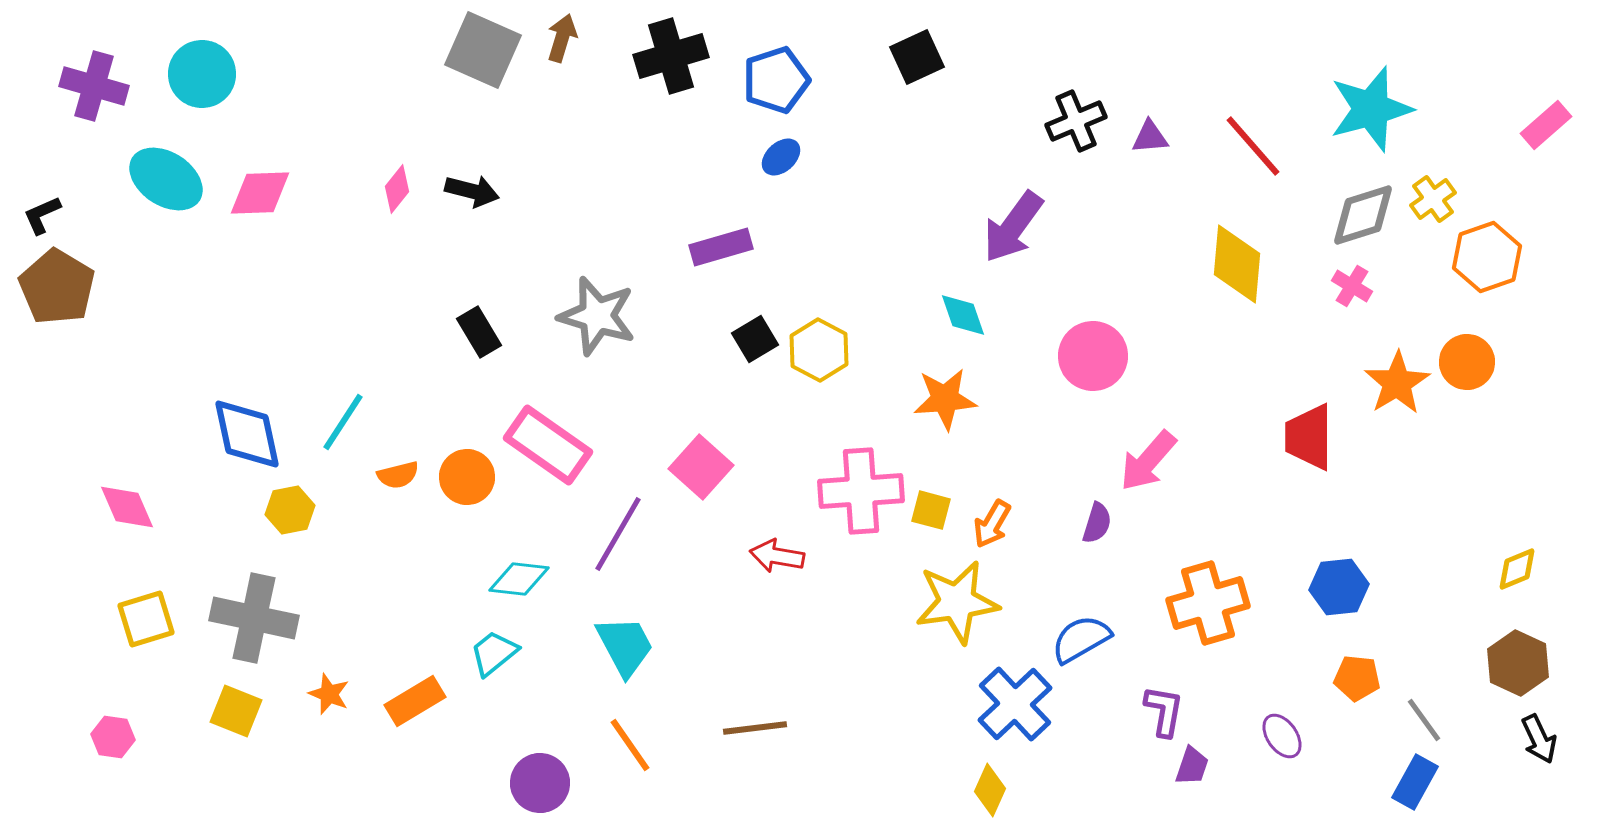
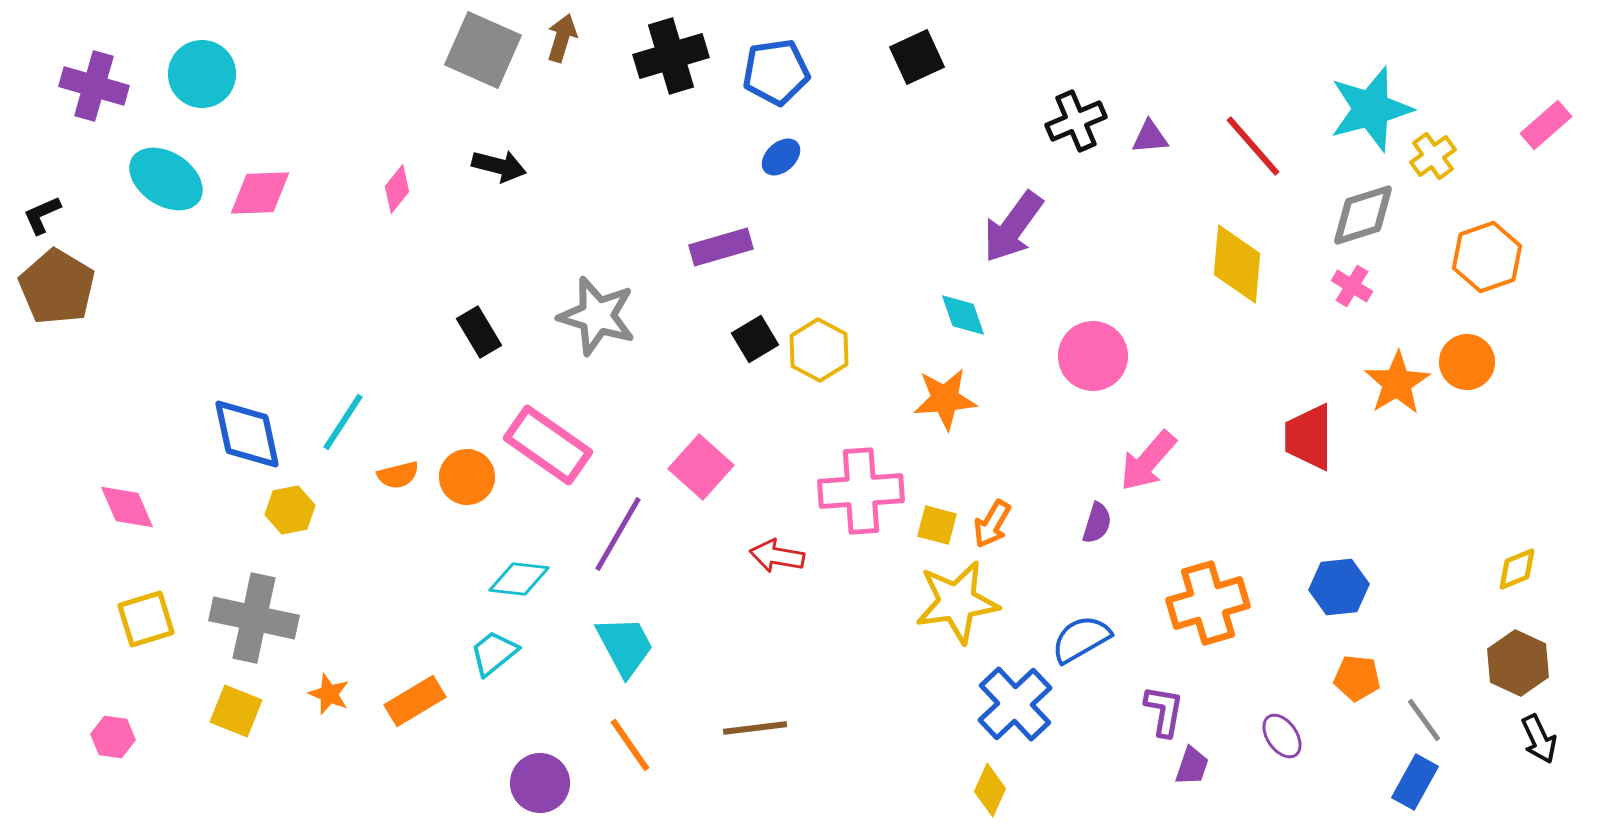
blue pentagon at (776, 80): moved 8 px up; rotated 10 degrees clockwise
black arrow at (472, 191): moved 27 px right, 25 px up
yellow cross at (1433, 199): moved 43 px up
yellow square at (931, 510): moved 6 px right, 15 px down
